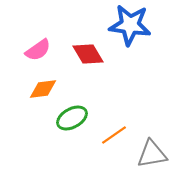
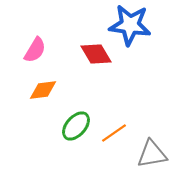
pink semicircle: moved 3 px left; rotated 24 degrees counterclockwise
red diamond: moved 8 px right
orange diamond: moved 1 px down
green ellipse: moved 4 px right, 8 px down; rotated 20 degrees counterclockwise
orange line: moved 2 px up
